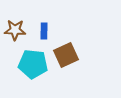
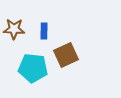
brown star: moved 1 px left, 1 px up
cyan pentagon: moved 4 px down
